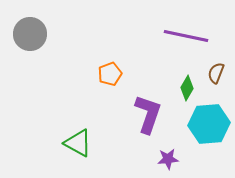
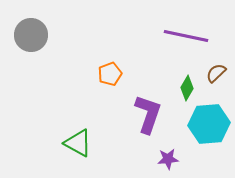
gray circle: moved 1 px right, 1 px down
brown semicircle: rotated 25 degrees clockwise
